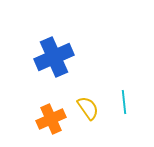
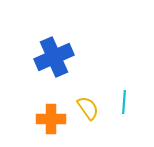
cyan line: rotated 10 degrees clockwise
orange cross: rotated 24 degrees clockwise
